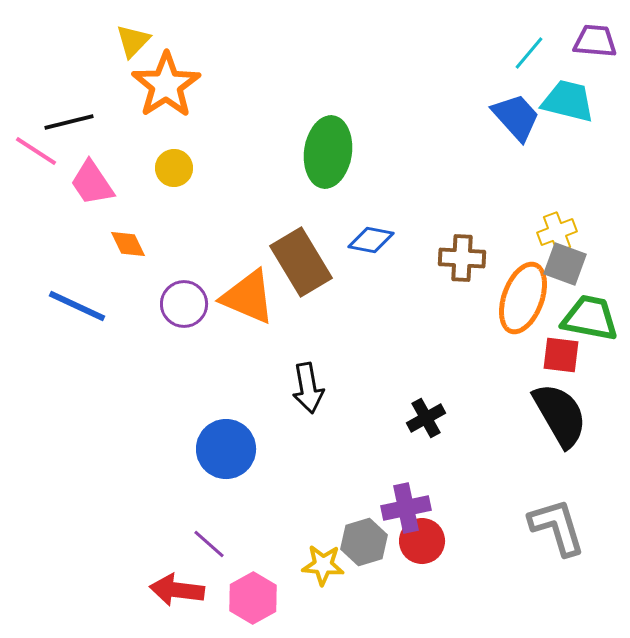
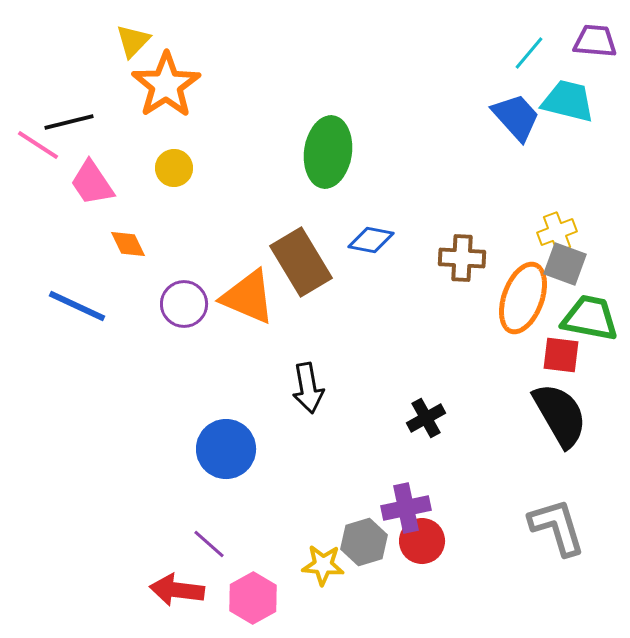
pink line: moved 2 px right, 6 px up
